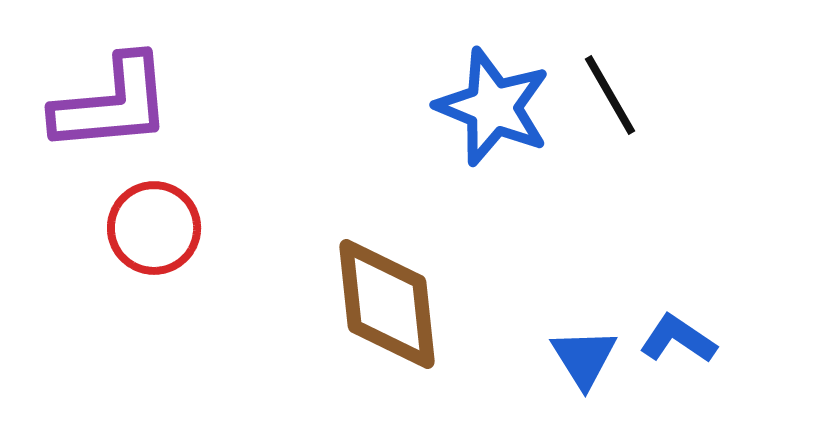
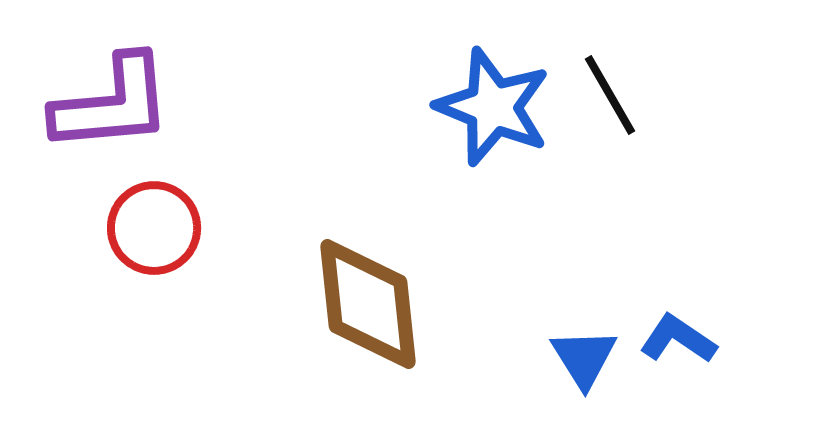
brown diamond: moved 19 px left
